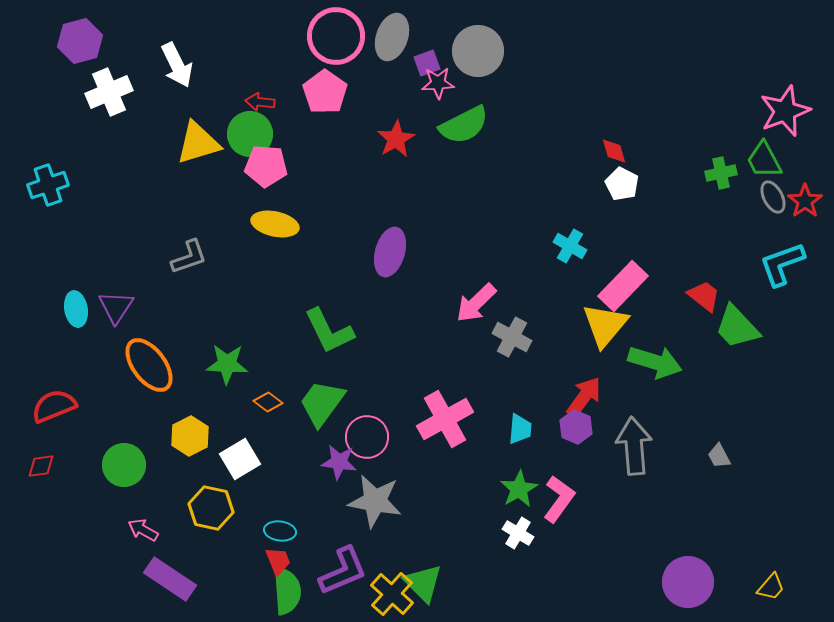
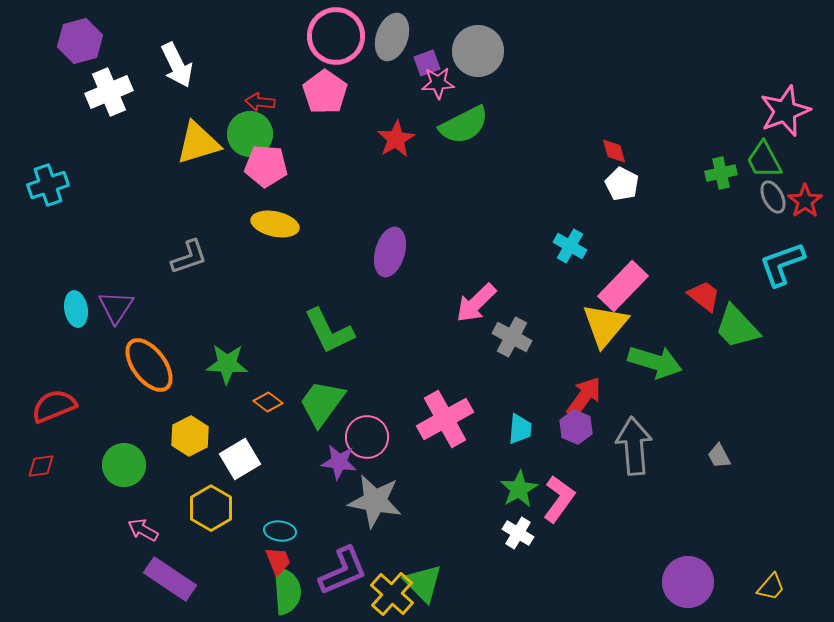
yellow hexagon at (211, 508): rotated 18 degrees clockwise
